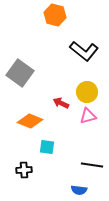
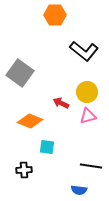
orange hexagon: rotated 15 degrees counterclockwise
black line: moved 1 px left, 1 px down
